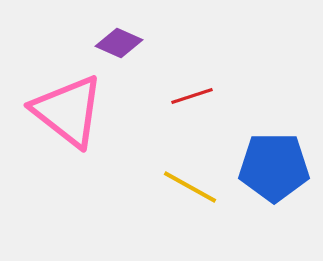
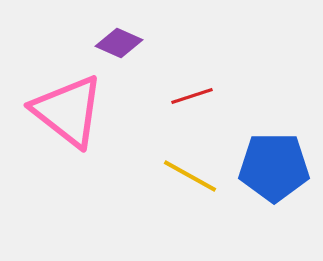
yellow line: moved 11 px up
